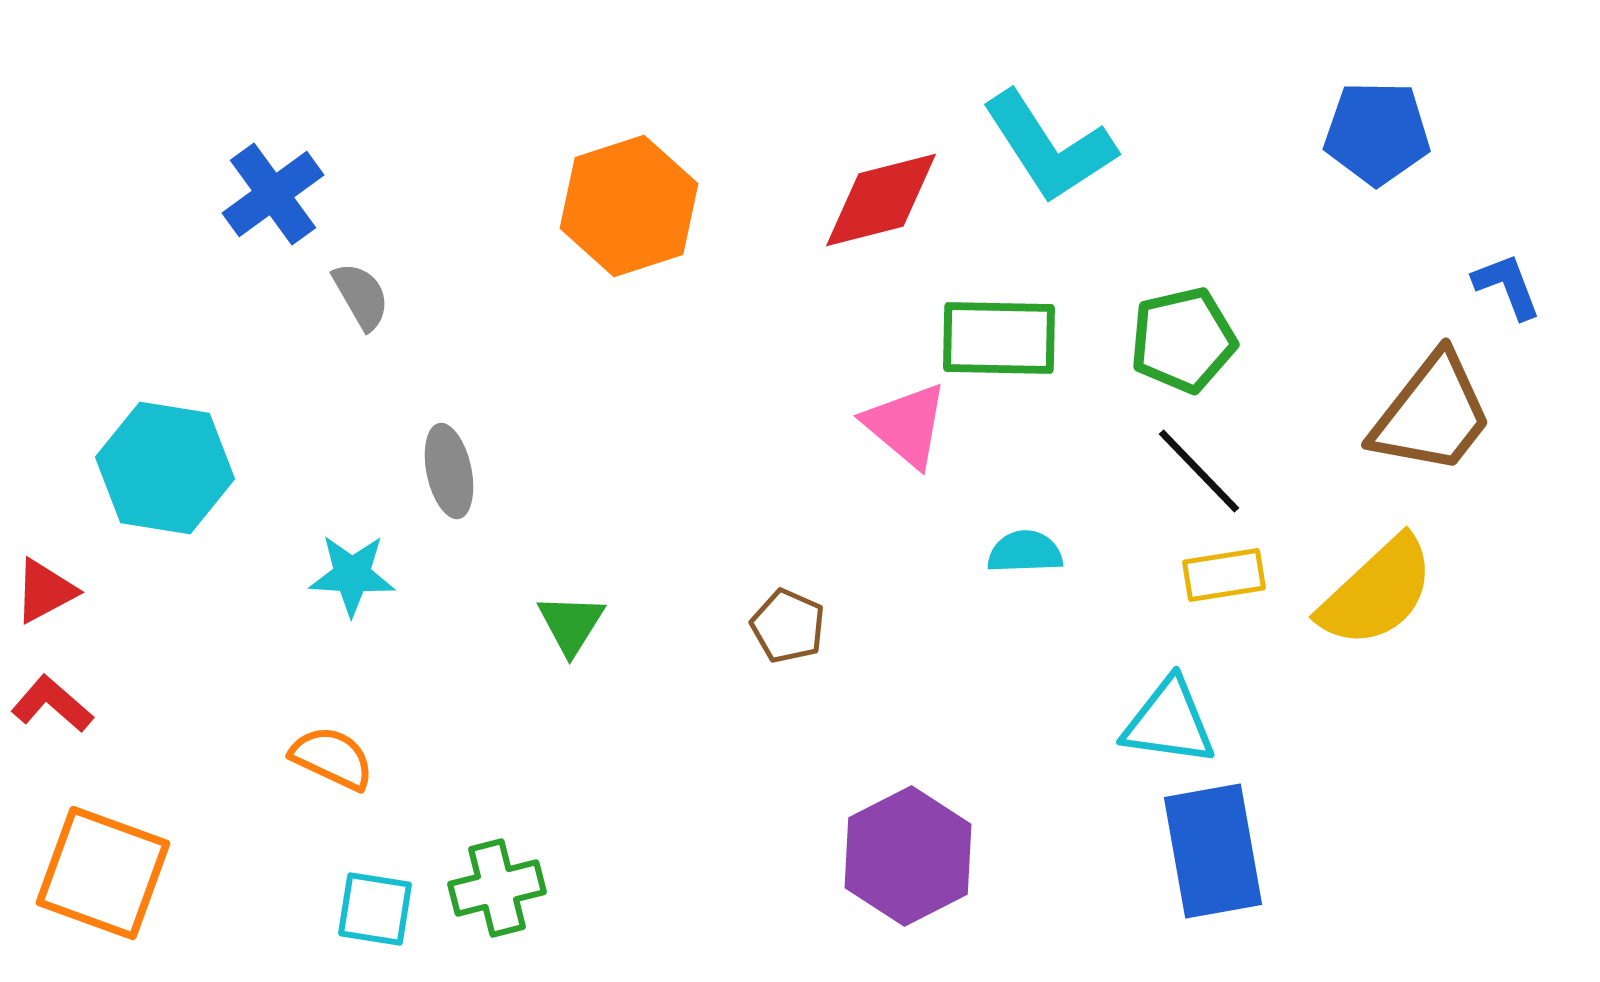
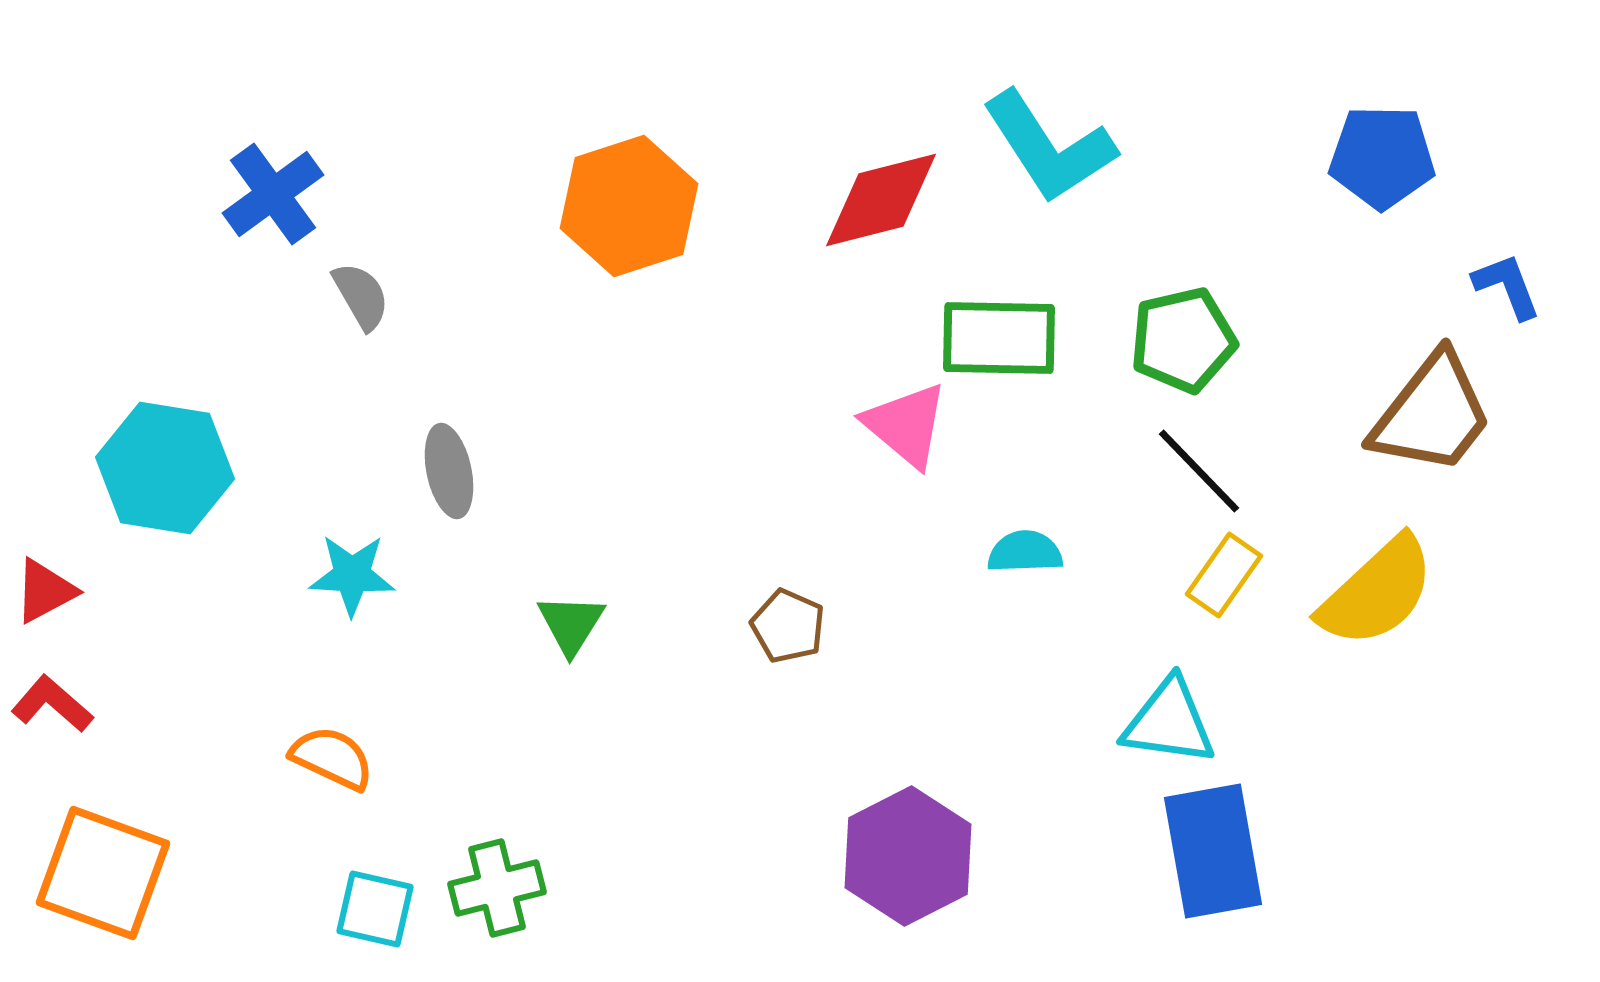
blue pentagon: moved 5 px right, 24 px down
yellow rectangle: rotated 46 degrees counterclockwise
cyan square: rotated 4 degrees clockwise
